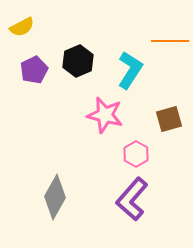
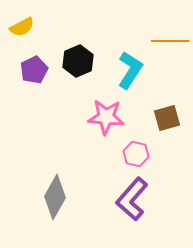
pink star: moved 1 px right, 2 px down; rotated 9 degrees counterclockwise
brown square: moved 2 px left, 1 px up
pink hexagon: rotated 15 degrees counterclockwise
